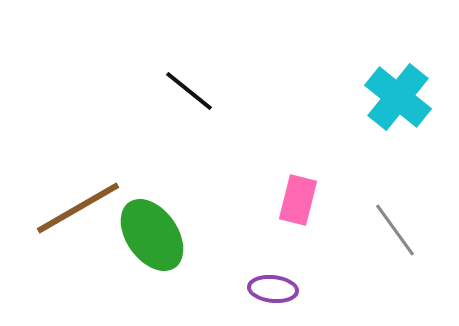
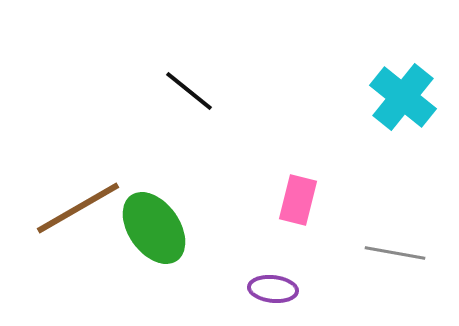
cyan cross: moved 5 px right
gray line: moved 23 px down; rotated 44 degrees counterclockwise
green ellipse: moved 2 px right, 7 px up
